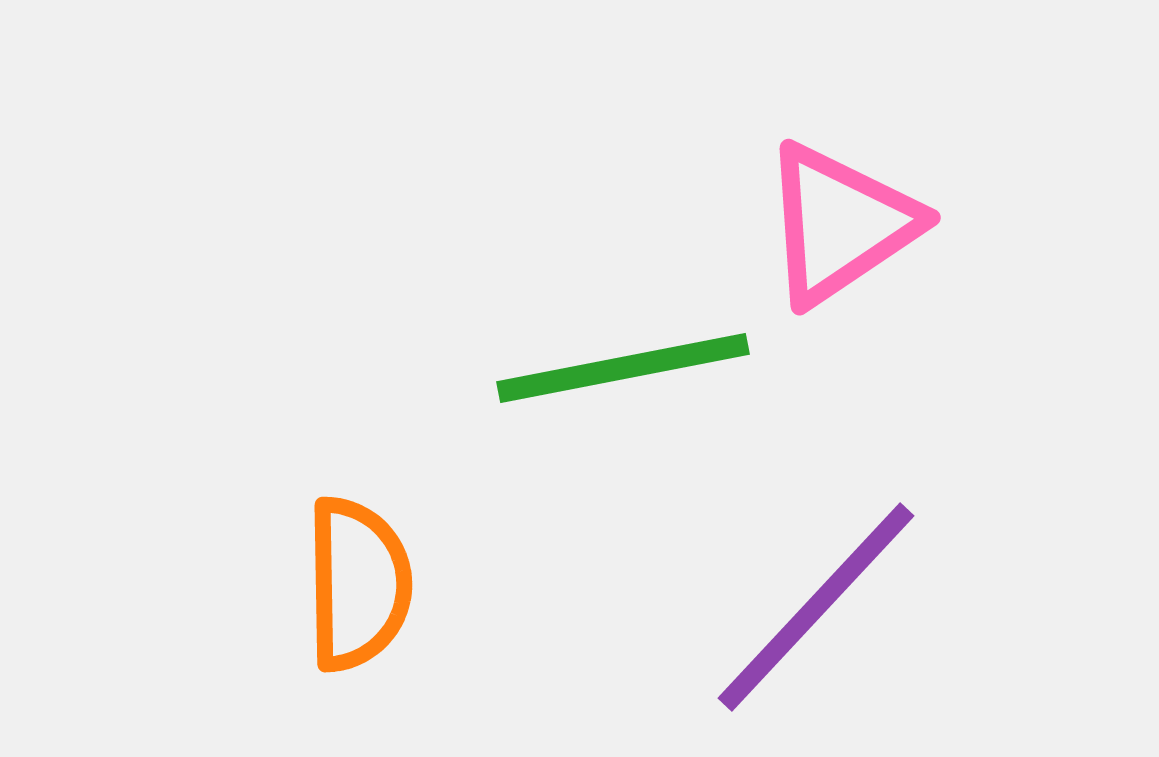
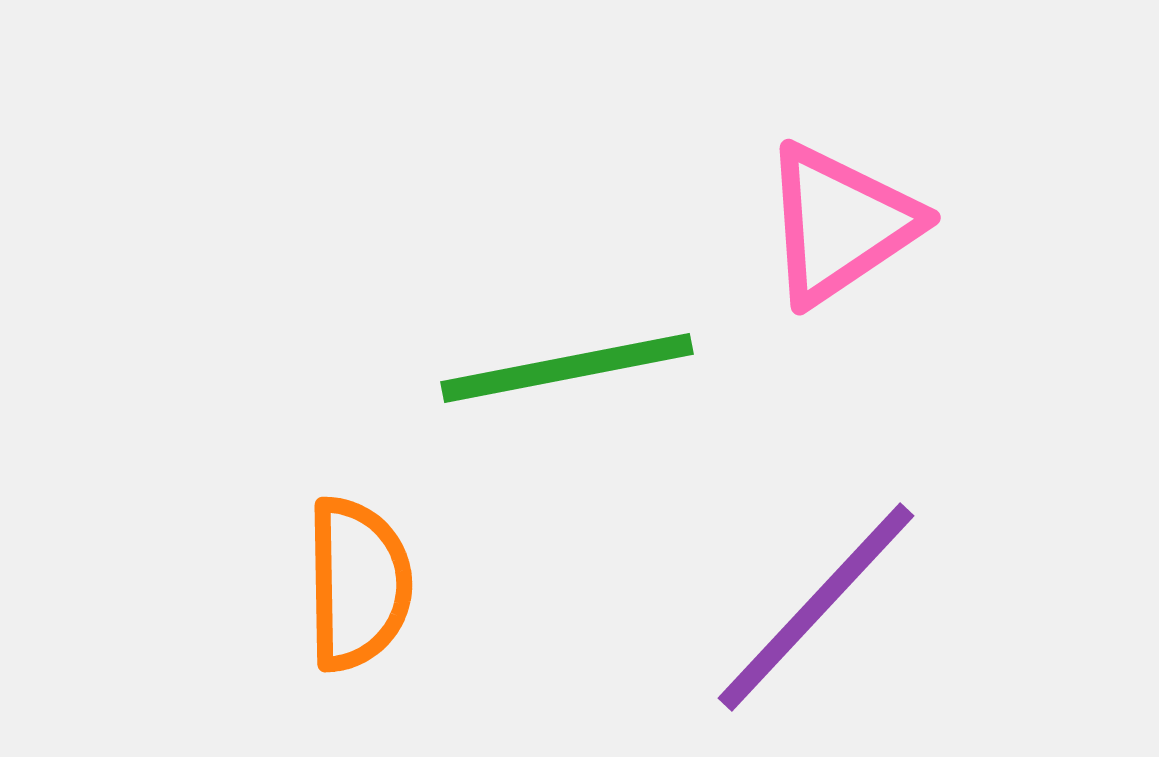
green line: moved 56 px left
